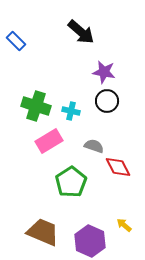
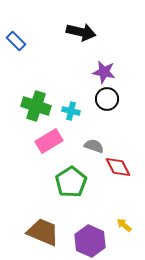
black arrow: rotated 28 degrees counterclockwise
black circle: moved 2 px up
